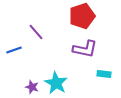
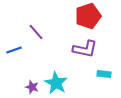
red pentagon: moved 6 px right
